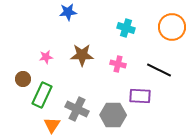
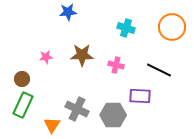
pink cross: moved 2 px left, 1 px down
brown circle: moved 1 px left
green rectangle: moved 19 px left, 10 px down
